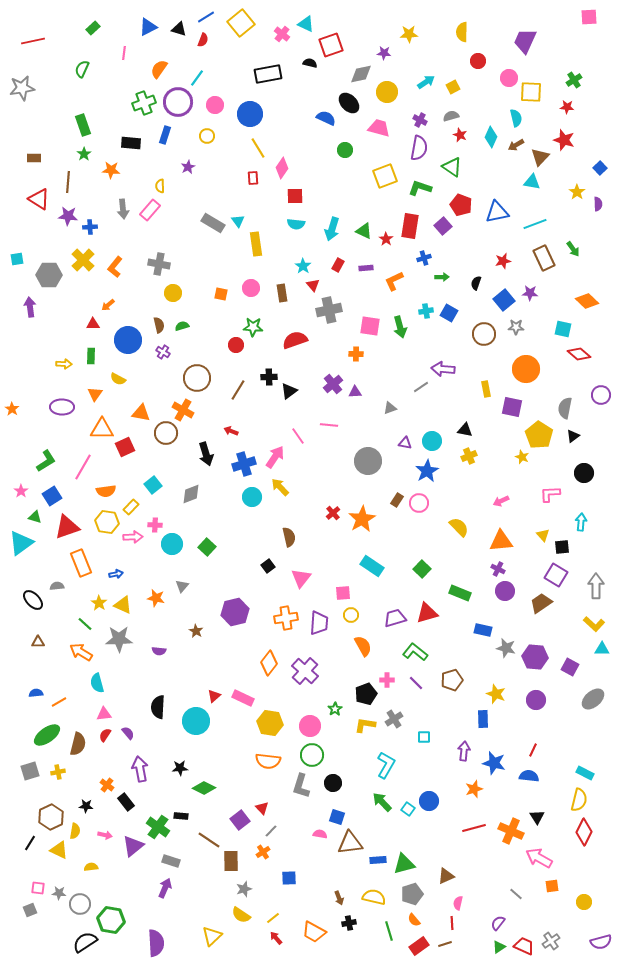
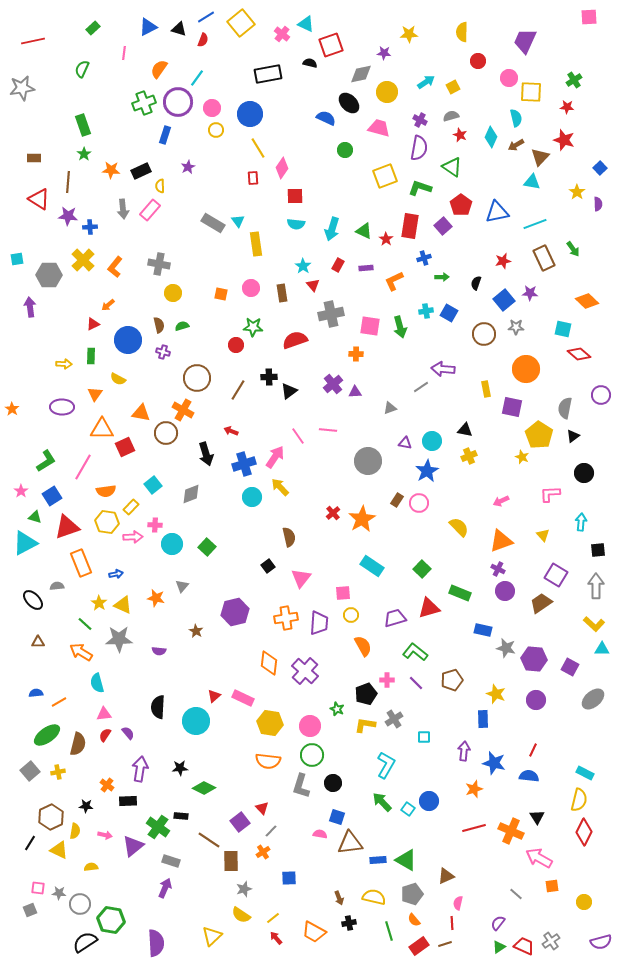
pink circle at (215, 105): moved 3 px left, 3 px down
yellow circle at (207, 136): moved 9 px right, 6 px up
black rectangle at (131, 143): moved 10 px right, 28 px down; rotated 30 degrees counterclockwise
red pentagon at (461, 205): rotated 15 degrees clockwise
gray cross at (329, 310): moved 2 px right, 4 px down
red triangle at (93, 324): rotated 24 degrees counterclockwise
purple cross at (163, 352): rotated 16 degrees counterclockwise
pink line at (329, 425): moved 1 px left, 5 px down
orange triangle at (501, 541): rotated 15 degrees counterclockwise
cyan triangle at (21, 543): moved 4 px right; rotated 8 degrees clockwise
black square at (562, 547): moved 36 px right, 3 px down
red triangle at (427, 613): moved 2 px right, 5 px up
purple hexagon at (535, 657): moved 1 px left, 2 px down
orange diamond at (269, 663): rotated 30 degrees counterclockwise
green star at (335, 709): moved 2 px right; rotated 16 degrees counterclockwise
purple arrow at (140, 769): rotated 20 degrees clockwise
gray square at (30, 771): rotated 24 degrees counterclockwise
black rectangle at (126, 802): moved 2 px right, 1 px up; rotated 54 degrees counterclockwise
purple square at (240, 820): moved 2 px down
green triangle at (404, 864): moved 2 px right, 4 px up; rotated 45 degrees clockwise
